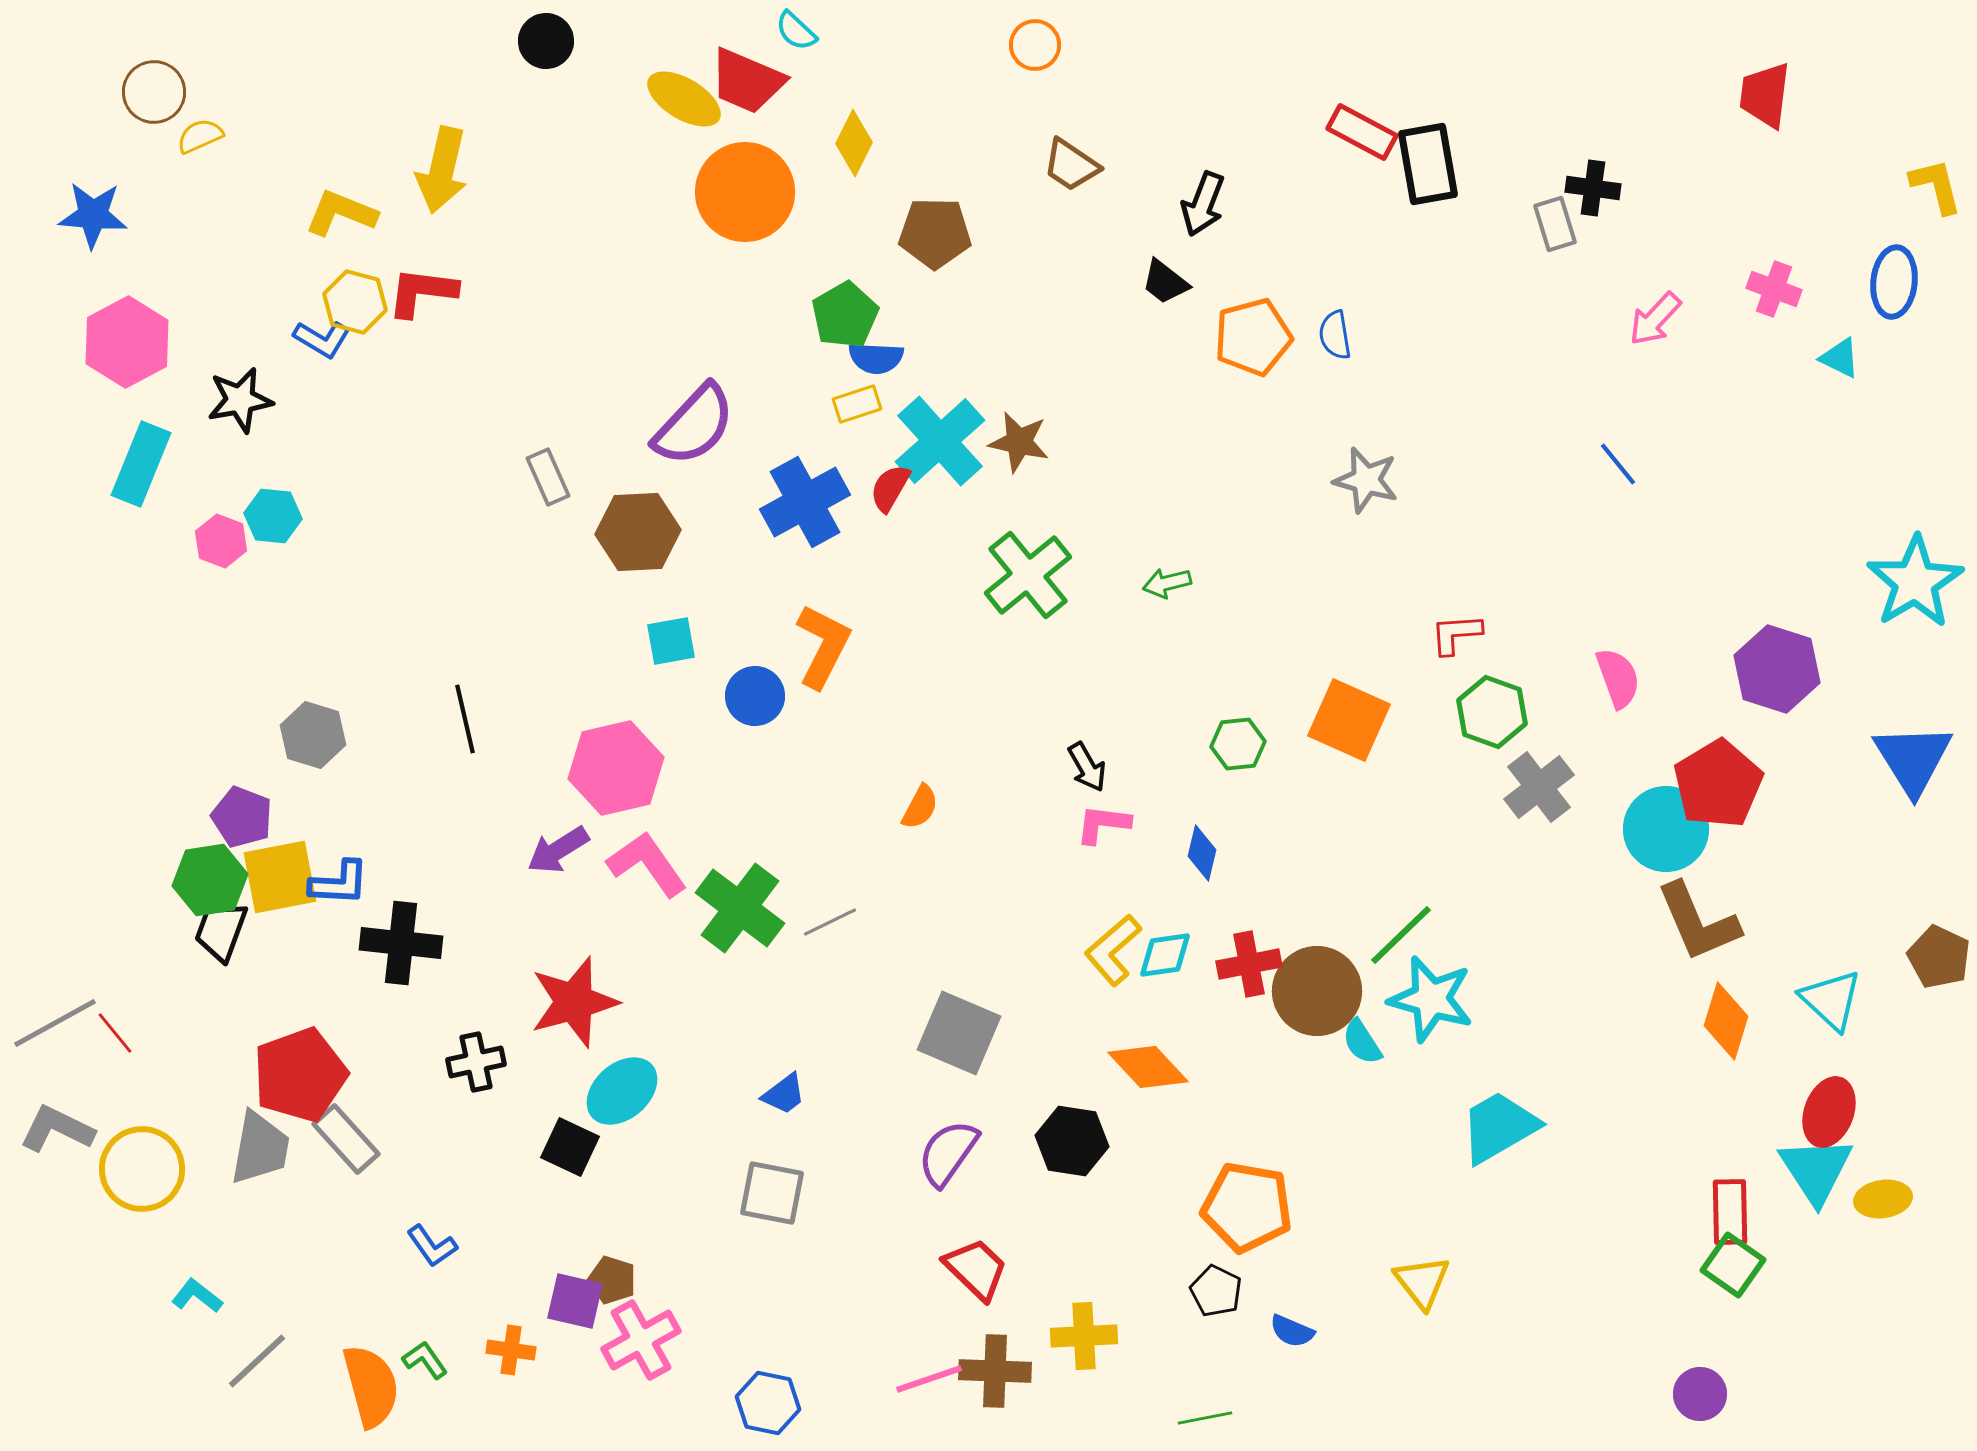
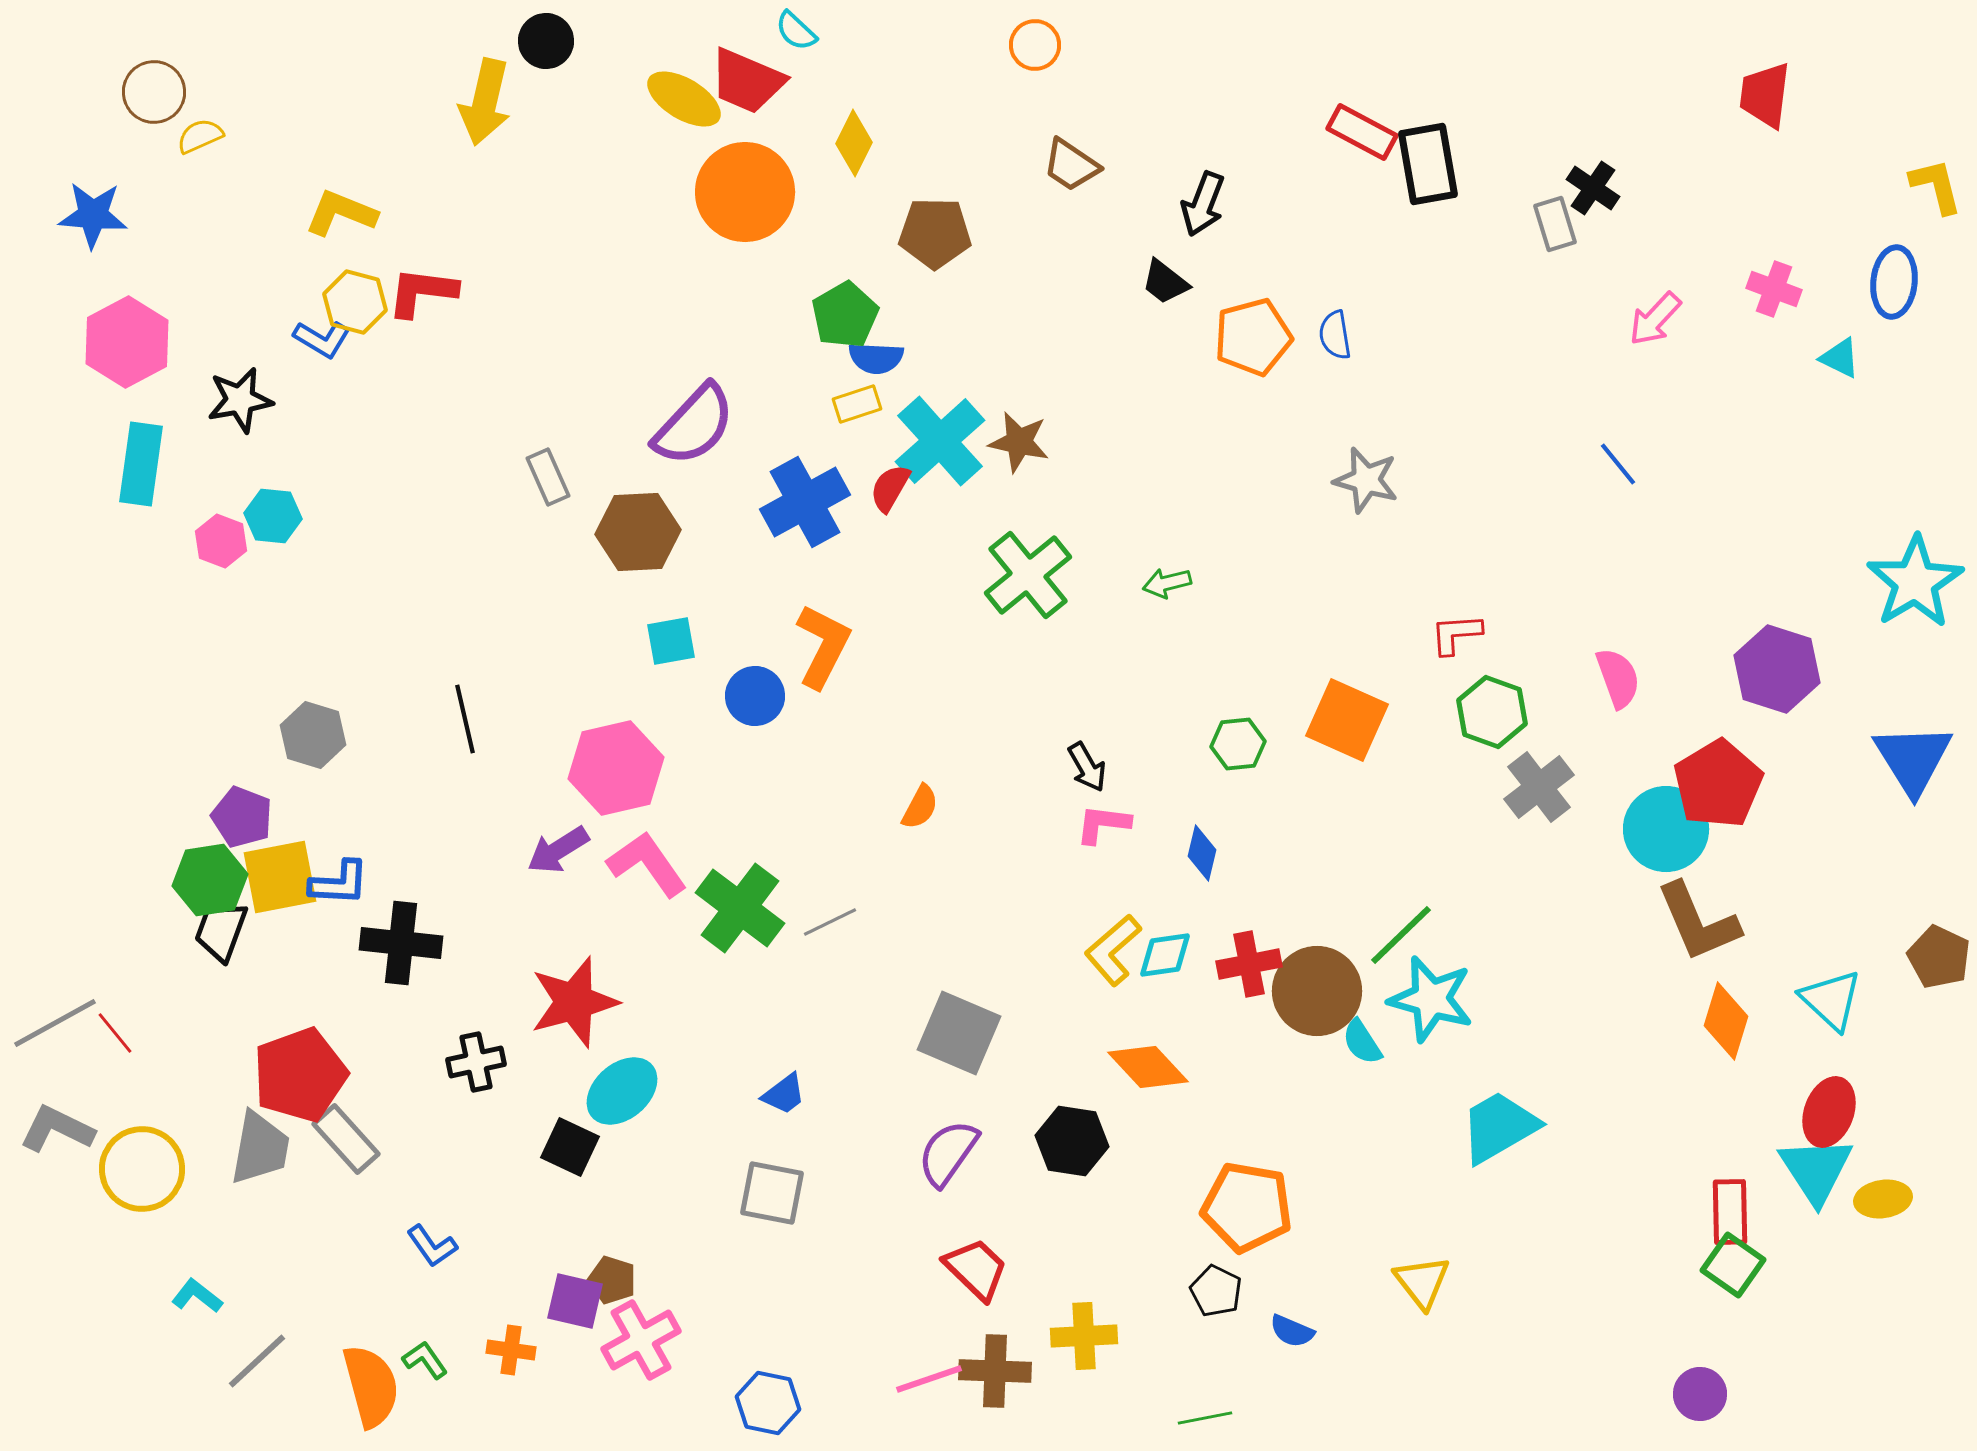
yellow arrow at (442, 170): moved 43 px right, 68 px up
black cross at (1593, 188): rotated 26 degrees clockwise
cyan rectangle at (141, 464): rotated 14 degrees counterclockwise
orange square at (1349, 720): moved 2 px left
